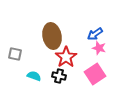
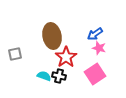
gray square: rotated 24 degrees counterclockwise
cyan semicircle: moved 10 px right
